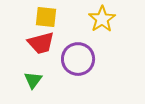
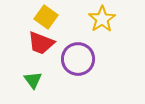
yellow square: rotated 30 degrees clockwise
red trapezoid: rotated 36 degrees clockwise
green triangle: rotated 12 degrees counterclockwise
